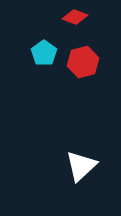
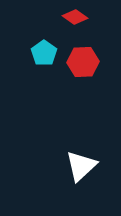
red diamond: rotated 15 degrees clockwise
red hexagon: rotated 12 degrees clockwise
